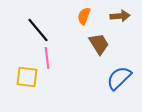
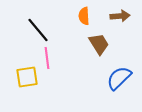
orange semicircle: rotated 24 degrees counterclockwise
yellow square: rotated 15 degrees counterclockwise
